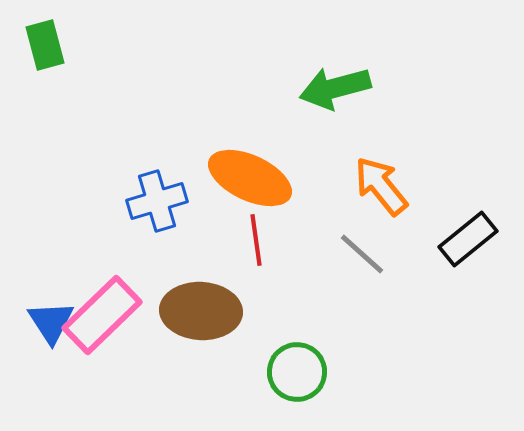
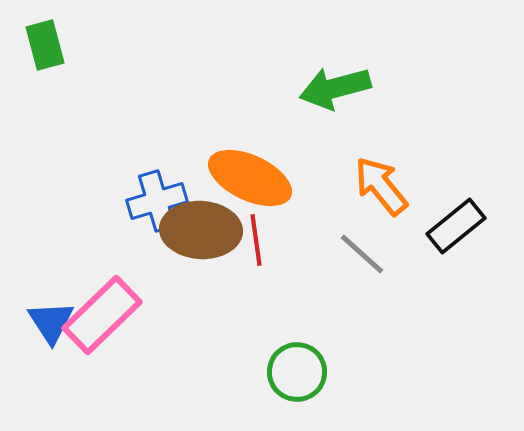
black rectangle: moved 12 px left, 13 px up
brown ellipse: moved 81 px up
